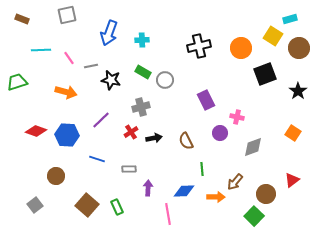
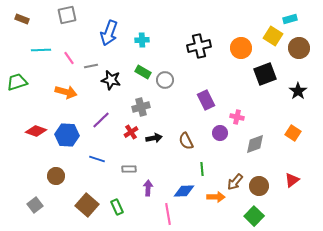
gray diamond at (253, 147): moved 2 px right, 3 px up
brown circle at (266, 194): moved 7 px left, 8 px up
